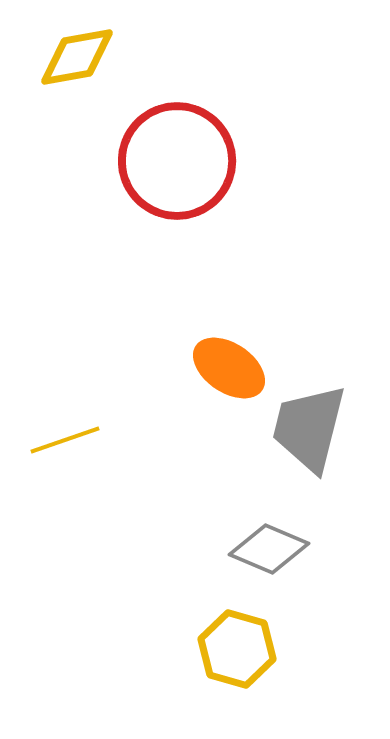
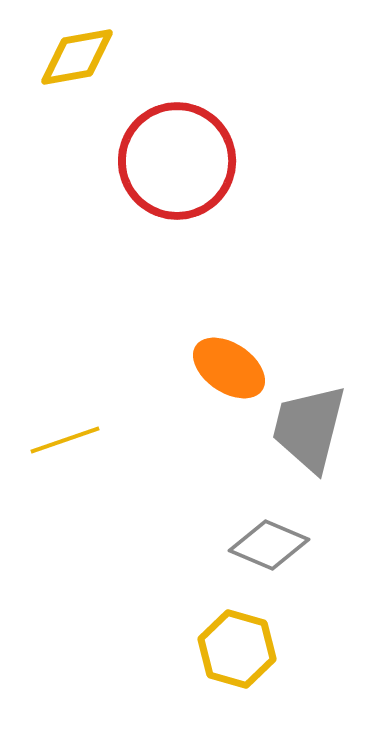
gray diamond: moved 4 px up
